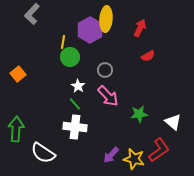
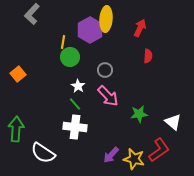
red semicircle: rotated 56 degrees counterclockwise
